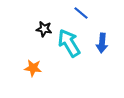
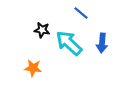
black star: moved 2 px left, 1 px down
cyan arrow: rotated 16 degrees counterclockwise
